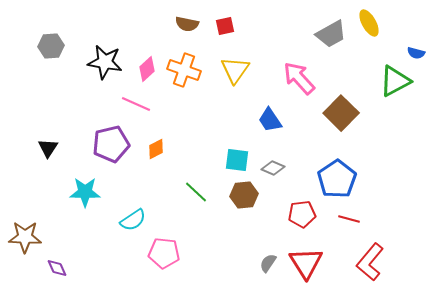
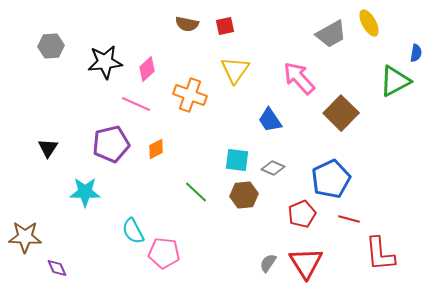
blue semicircle: rotated 96 degrees counterclockwise
black star: rotated 16 degrees counterclockwise
orange cross: moved 6 px right, 25 px down
blue pentagon: moved 6 px left; rotated 9 degrees clockwise
red pentagon: rotated 16 degrees counterclockwise
cyan semicircle: moved 11 px down; rotated 96 degrees clockwise
red L-shape: moved 10 px right, 8 px up; rotated 45 degrees counterclockwise
